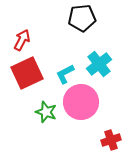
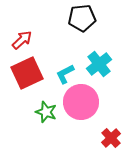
red arrow: rotated 20 degrees clockwise
red cross: moved 2 px up; rotated 24 degrees counterclockwise
